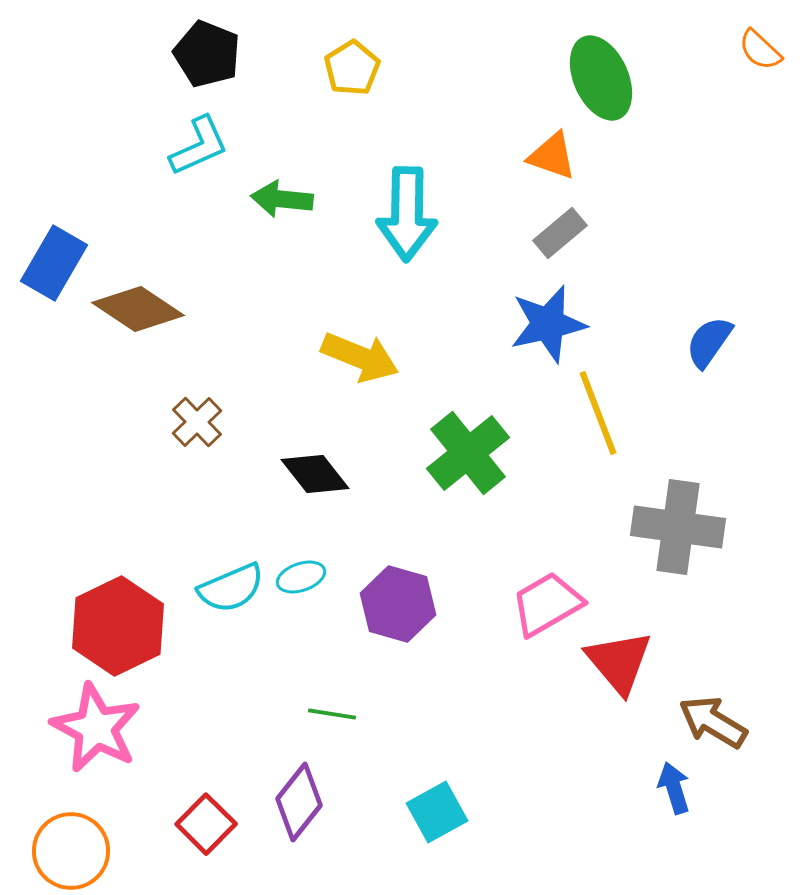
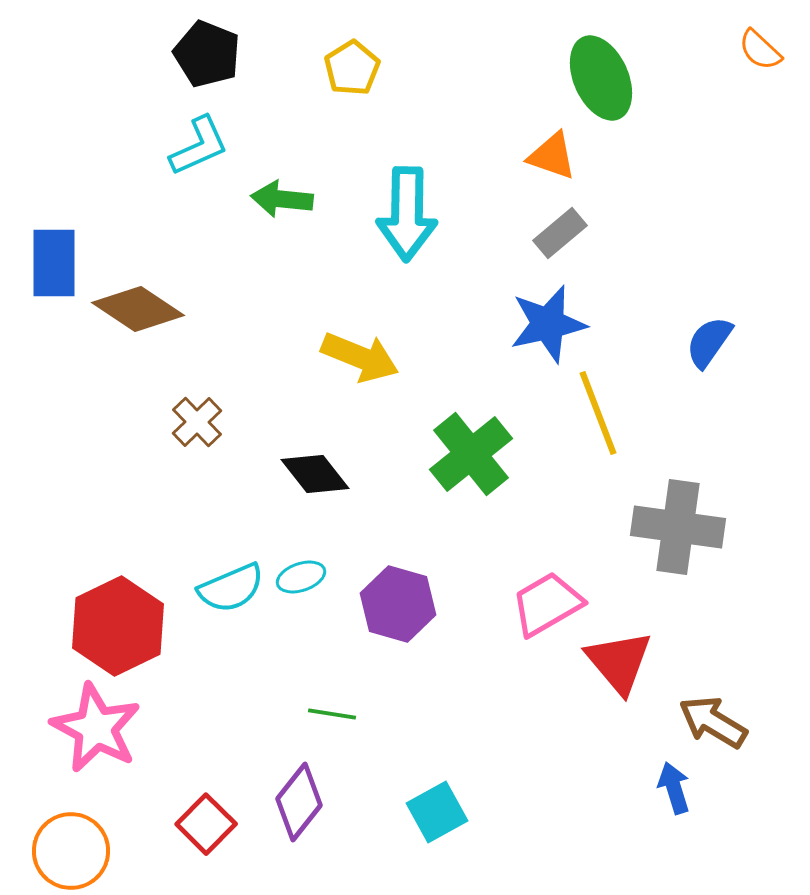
blue rectangle: rotated 30 degrees counterclockwise
green cross: moved 3 px right, 1 px down
